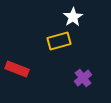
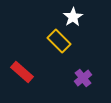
yellow rectangle: rotated 60 degrees clockwise
red rectangle: moved 5 px right, 3 px down; rotated 20 degrees clockwise
